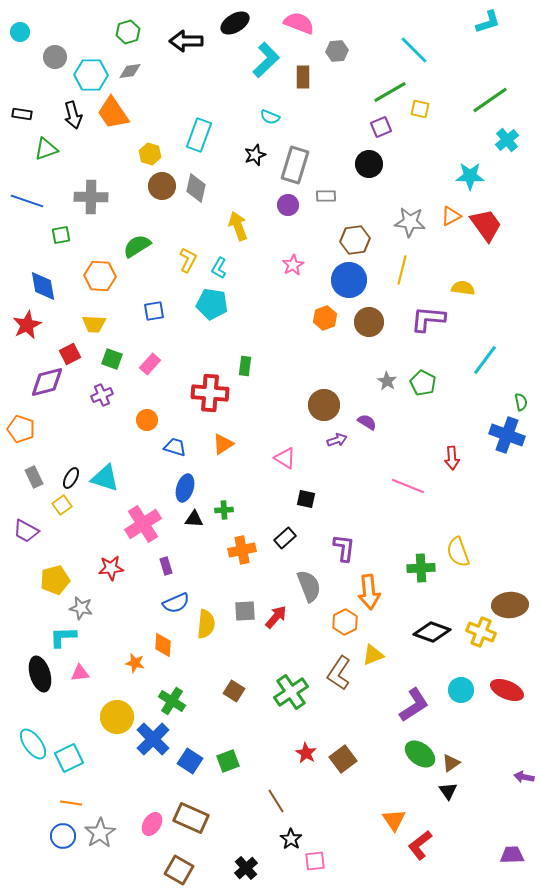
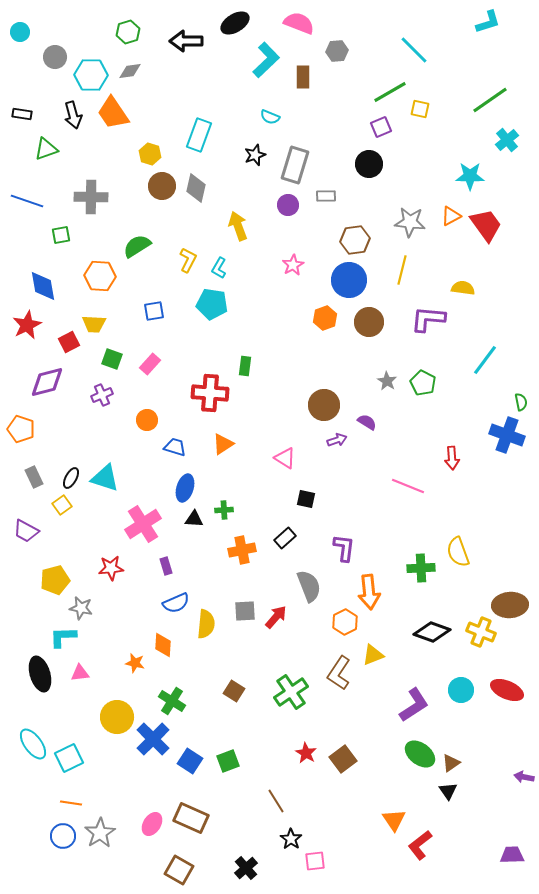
red square at (70, 354): moved 1 px left, 12 px up
